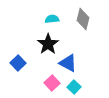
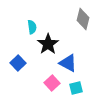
cyan semicircle: moved 20 px left, 8 px down; rotated 88 degrees clockwise
cyan square: moved 2 px right, 1 px down; rotated 32 degrees clockwise
